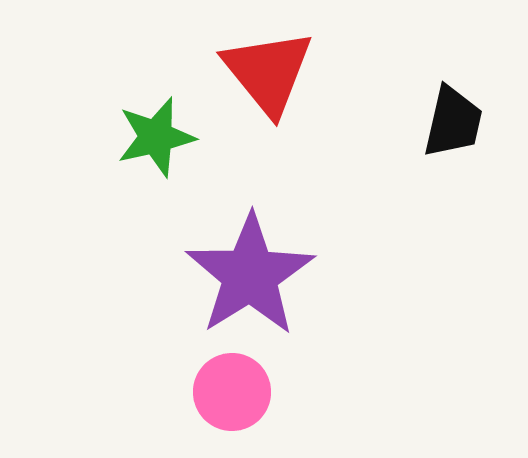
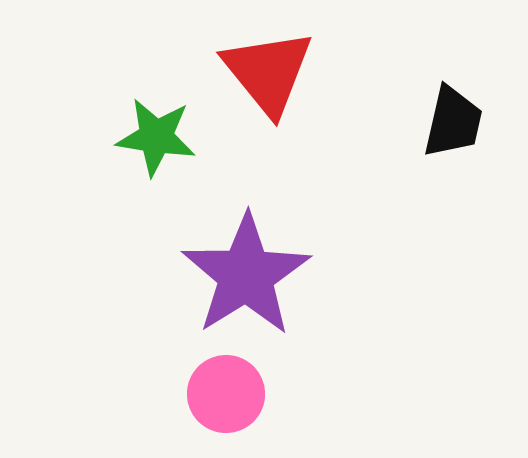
green star: rotated 22 degrees clockwise
purple star: moved 4 px left
pink circle: moved 6 px left, 2 px down
